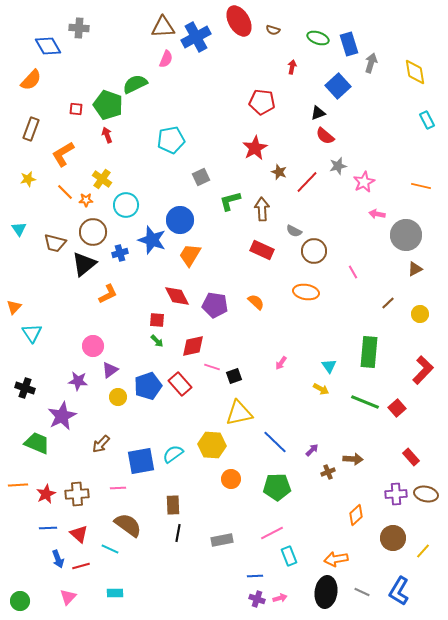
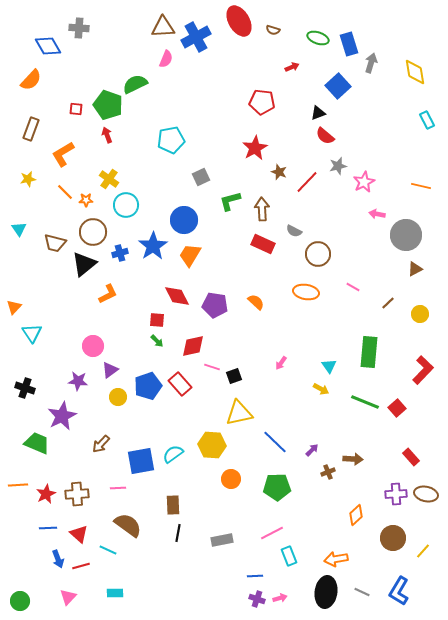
red arrow at (292, 67): rotated 56 degrees clockwise
yellow cross at (102, 179): moved 7 px right
blue circle at (180, 220): moved 4 px right
blue star at (152, 240): moved 1 px right, 6 px down; rotated 20 degrees clockwise
red rectangle at (262, 250): moved 1 px right, 6 px up
brown circle at (314, 251): moved 4 px right, 3 px down
pink line at (353, 272): moved 15 px down; rotated 32 degrees counterclockwise
cyan line at (110, 549): moved 2 px left, 1 px down
